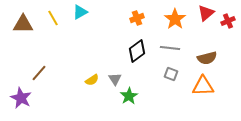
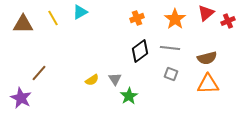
black diamond: moved 3 px right
orange triangle: moved 5 px right, 2 px up
